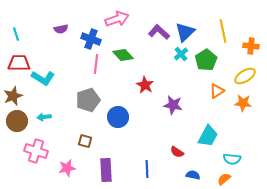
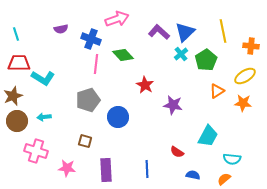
pink star: rotated 18 degrees clockwise
